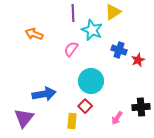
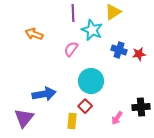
red star: moved 1 px right, 6 px up; rotated 16 degrees clockwise
